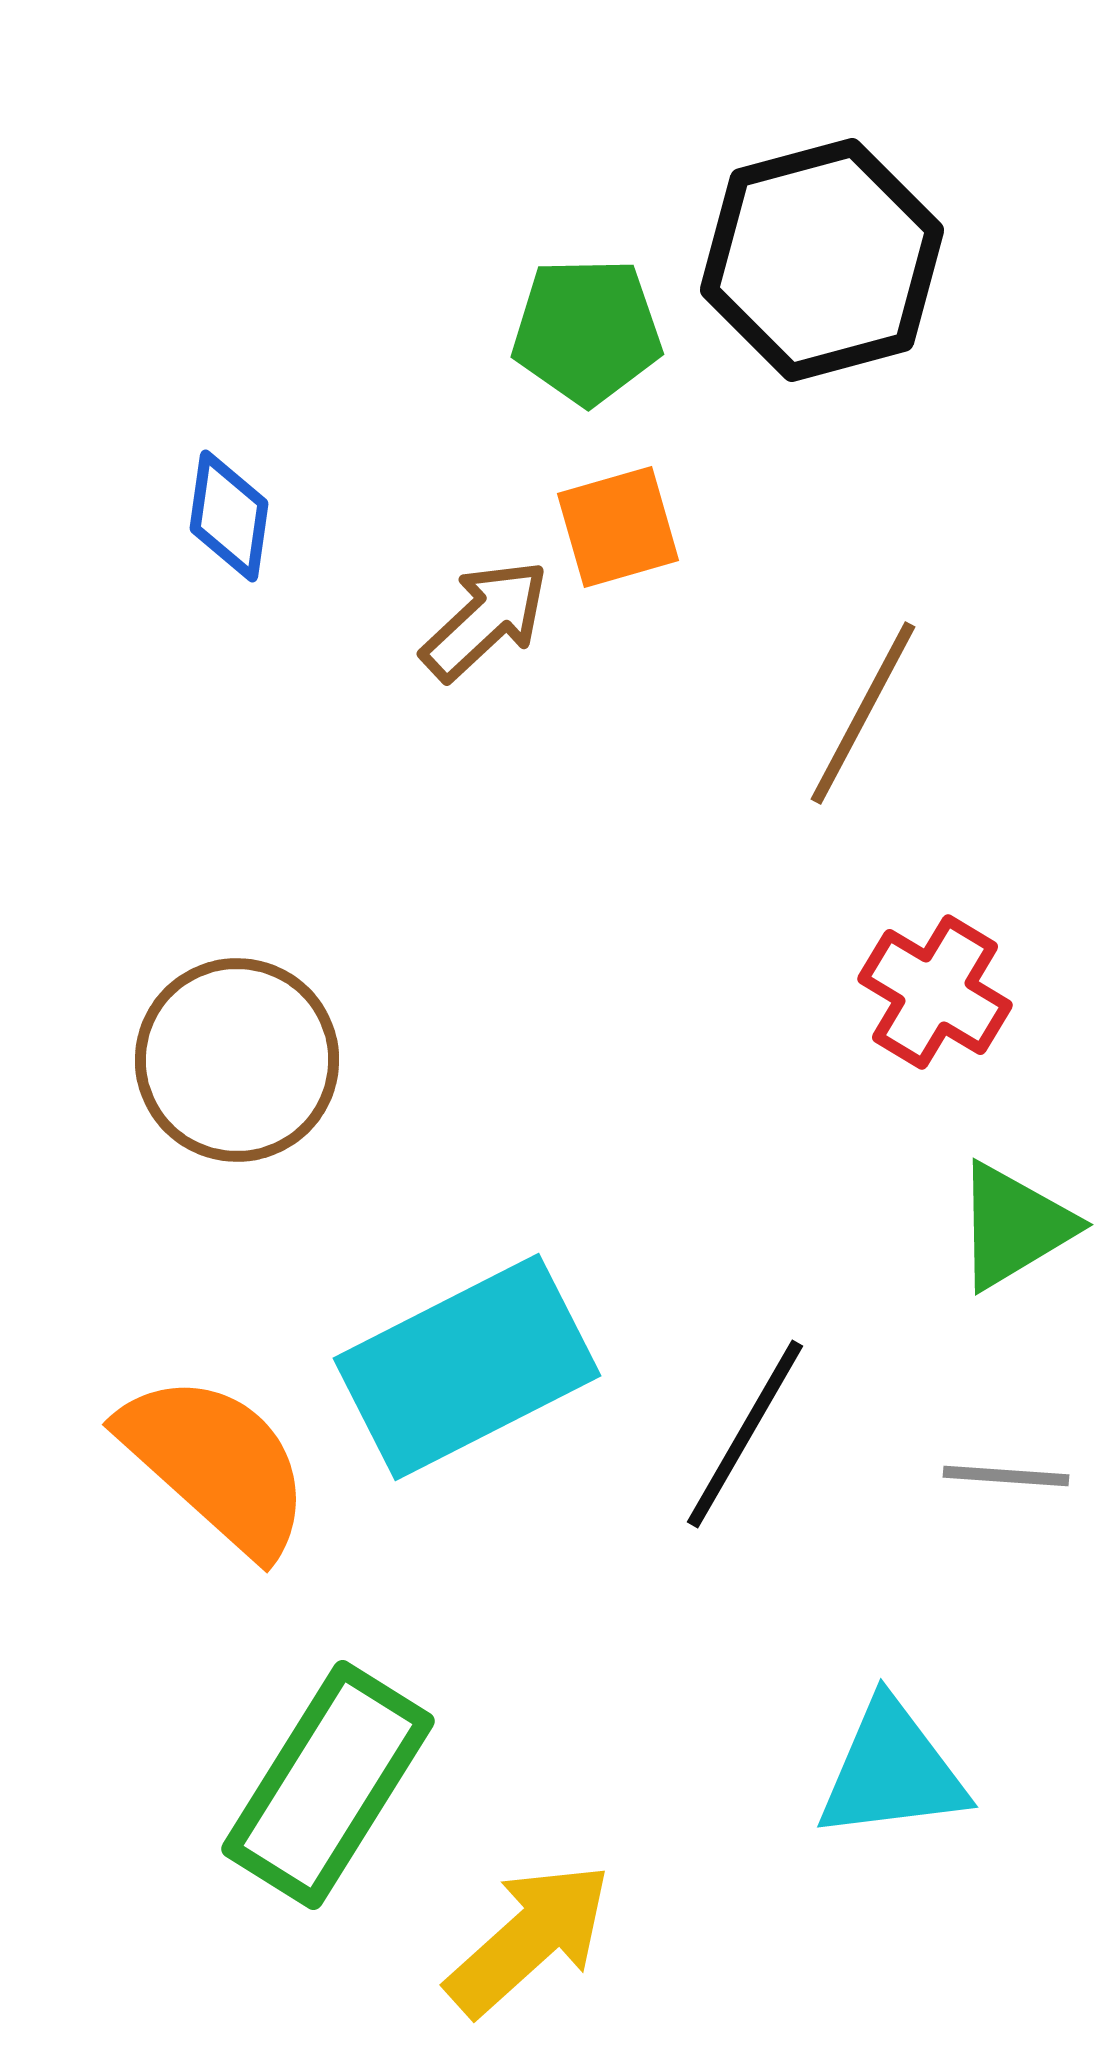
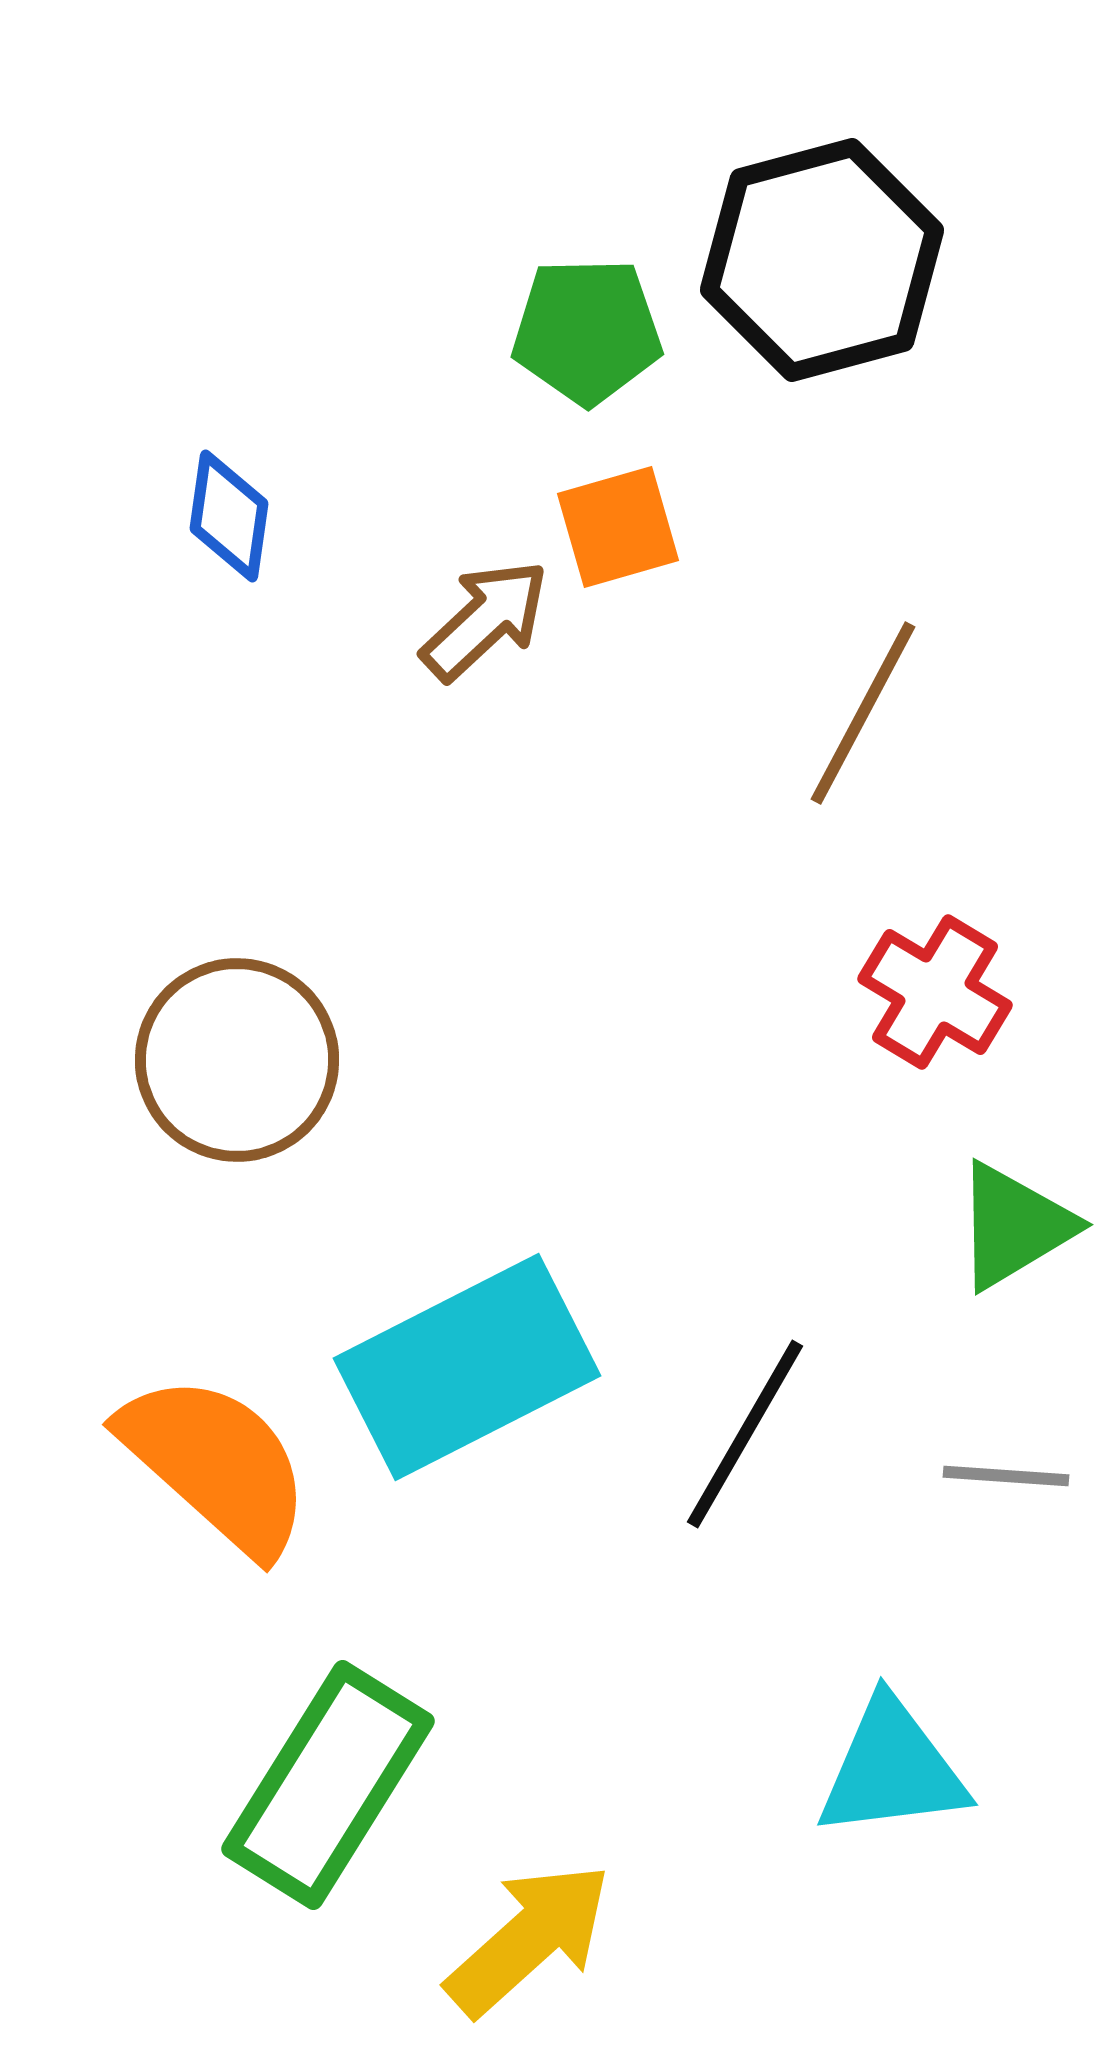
cyan triangle: moved 2 px up
